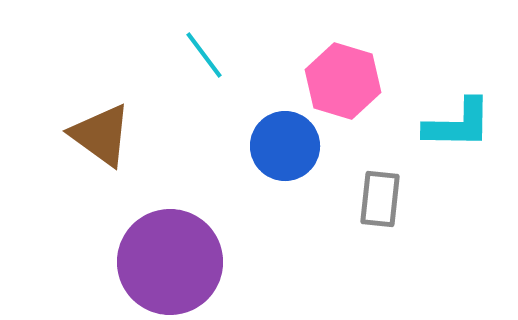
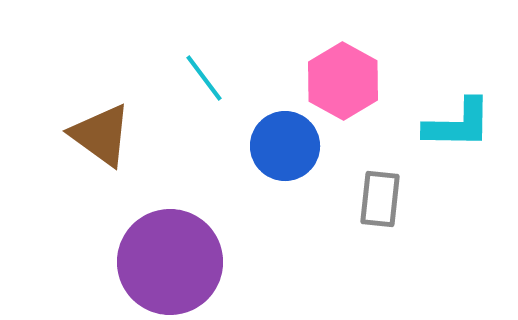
cyan line: moved 23 px down
pink hexagon: rotated 12 degrees clockwise
